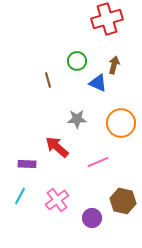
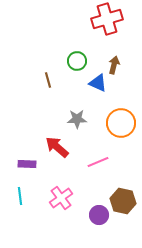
cyan line: rotated 36 degrees counterclockwise
pink cross: moved 4 px right, 2 px up
purple circle: moved 7 px right, 3 px up
